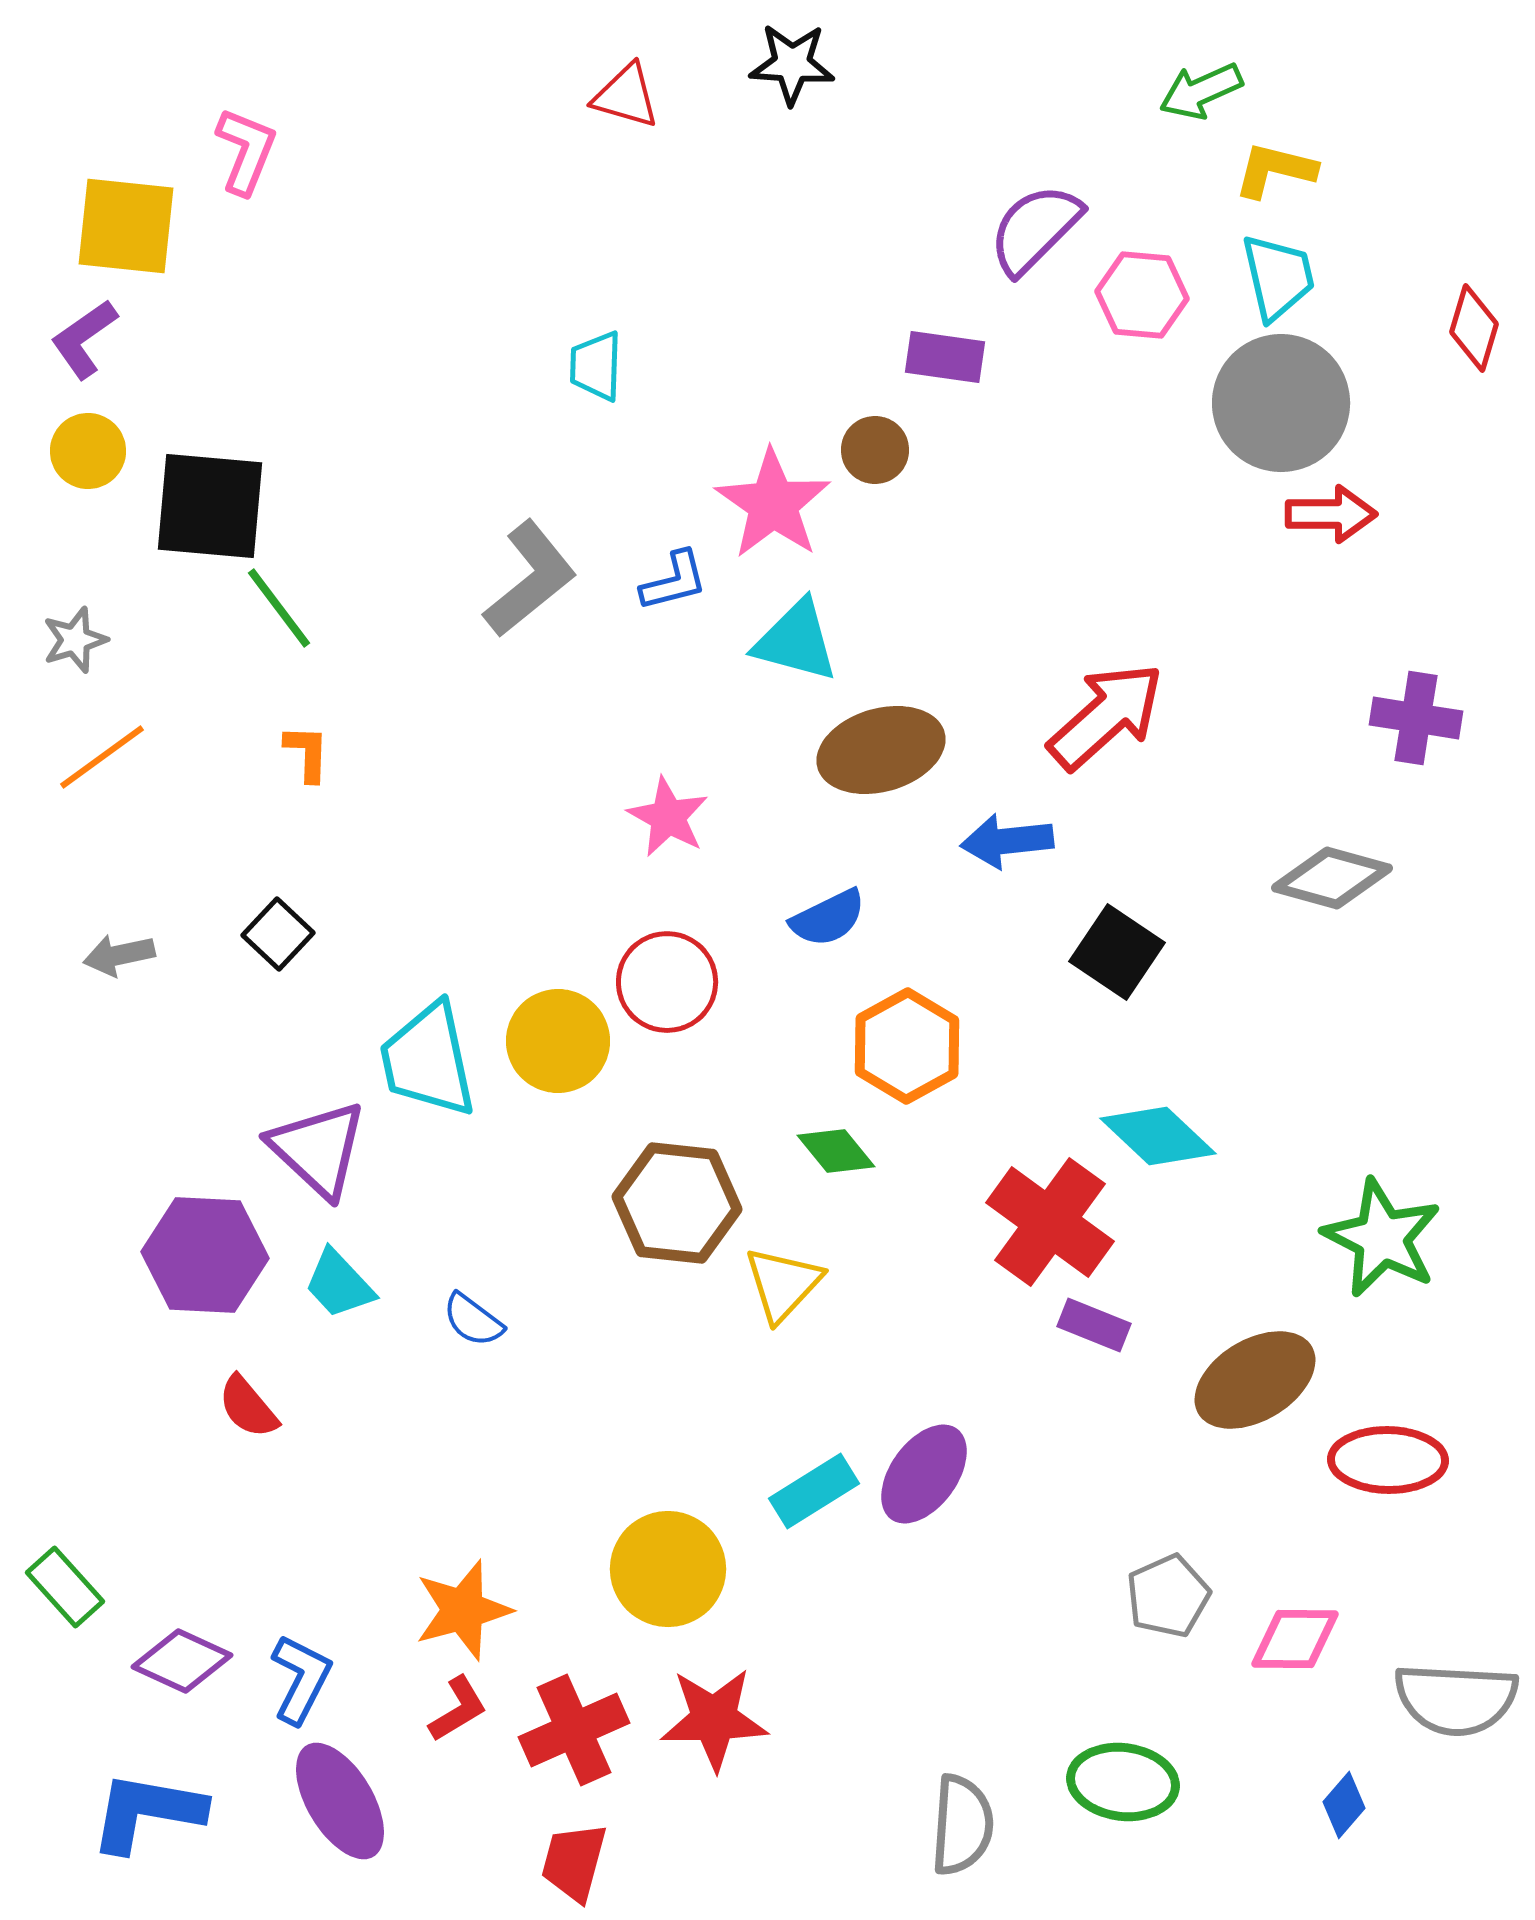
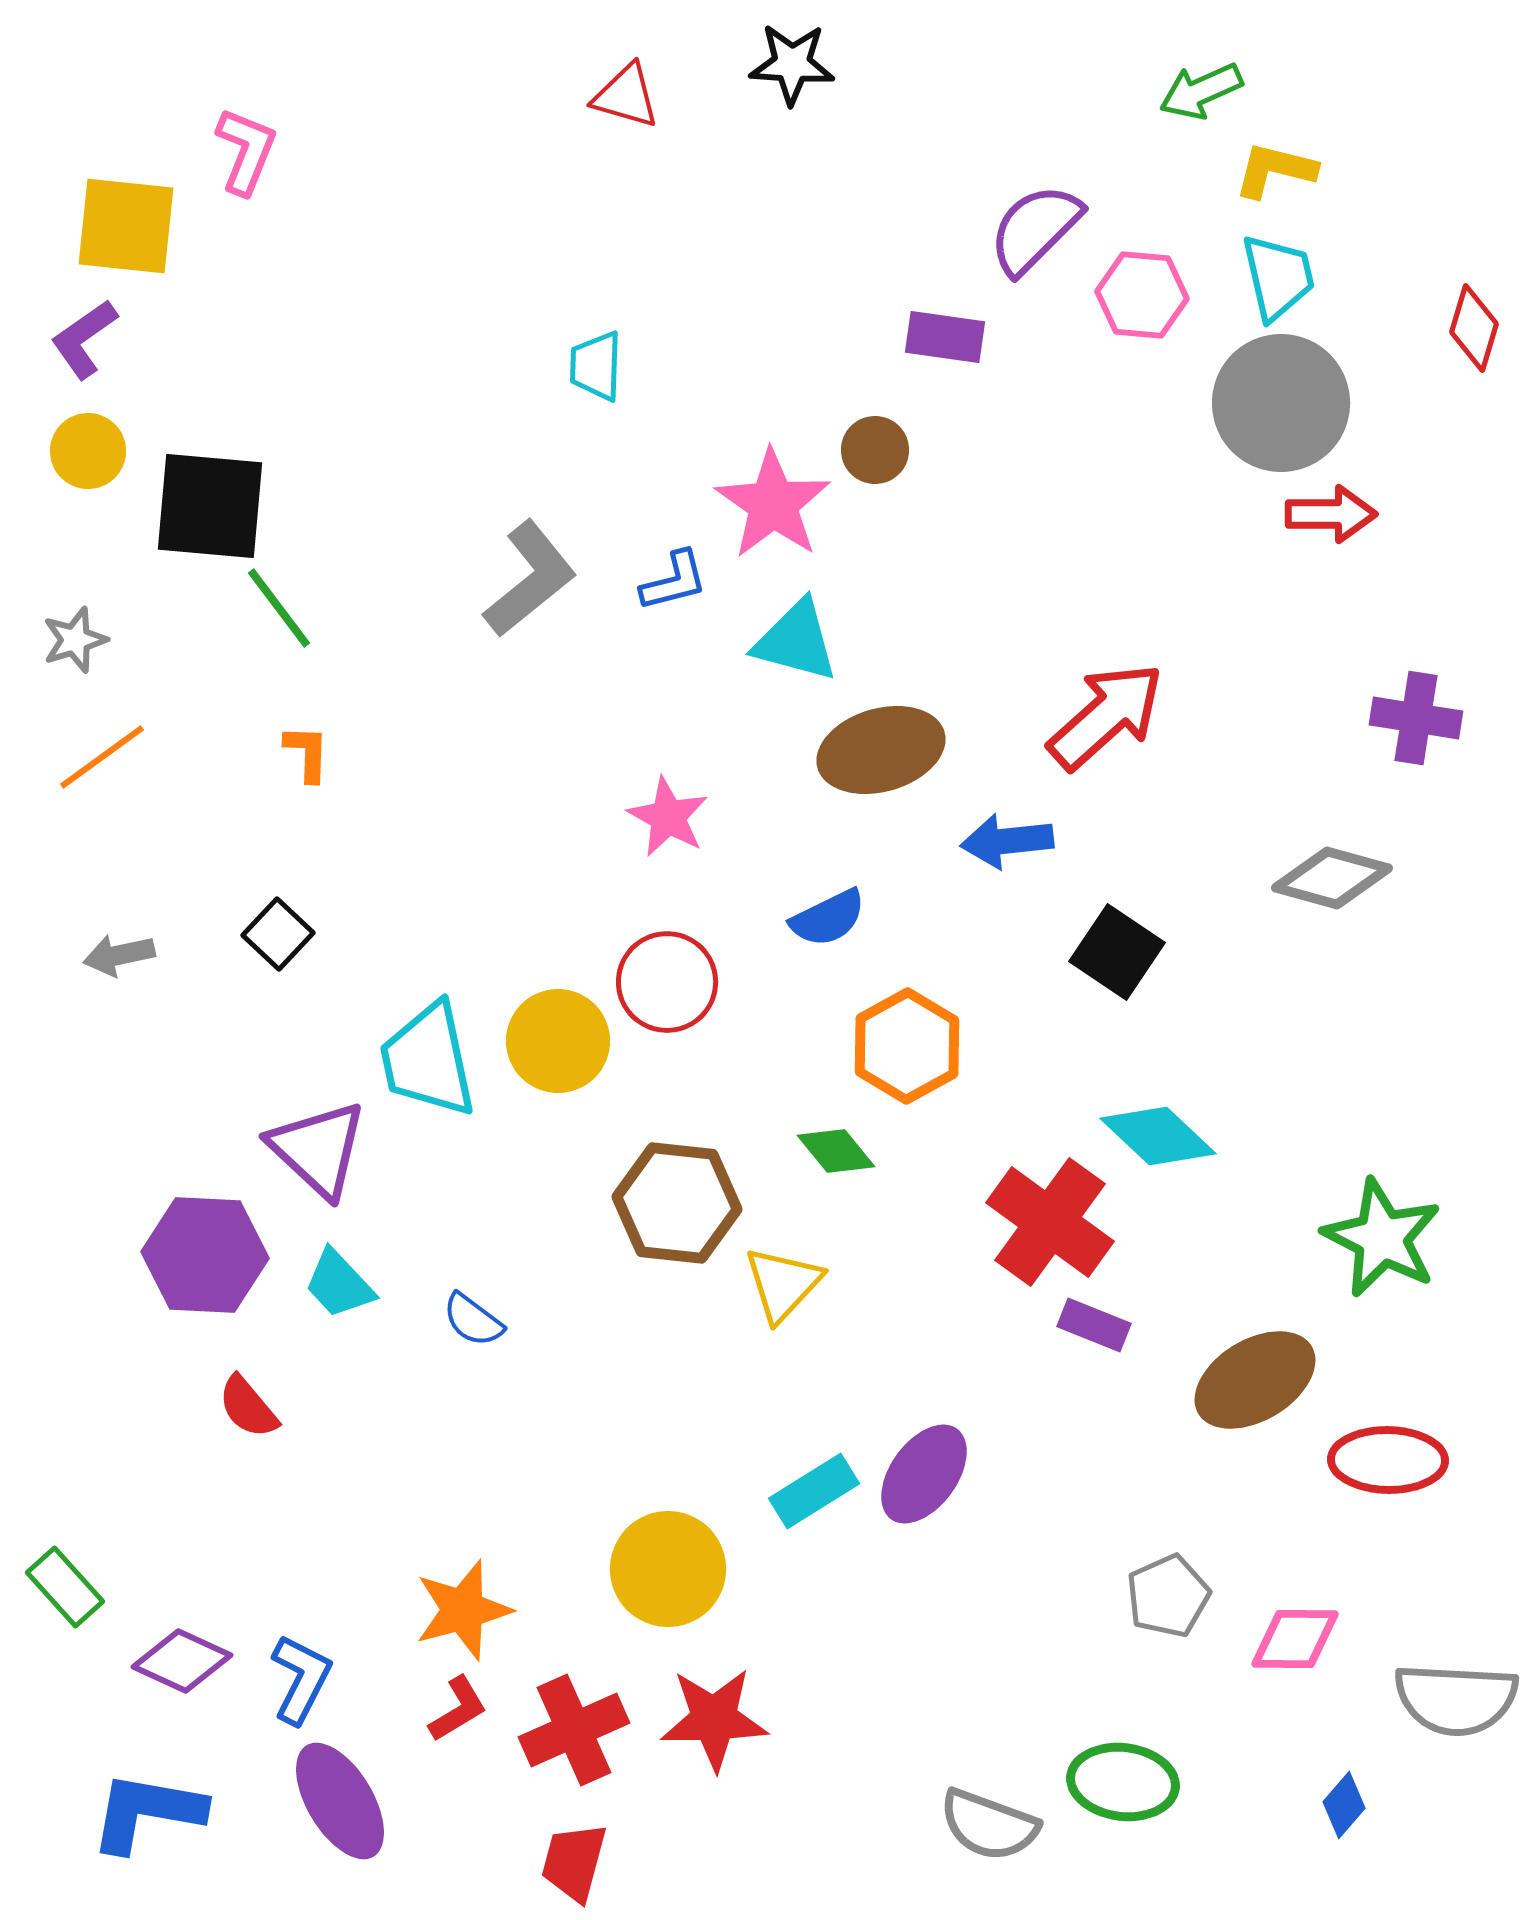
purple rectangle at (945, 357): moved 20 px up
gray semicircle at (962, 1825): moved 27 px right; rotated 106 degrees clockwise
